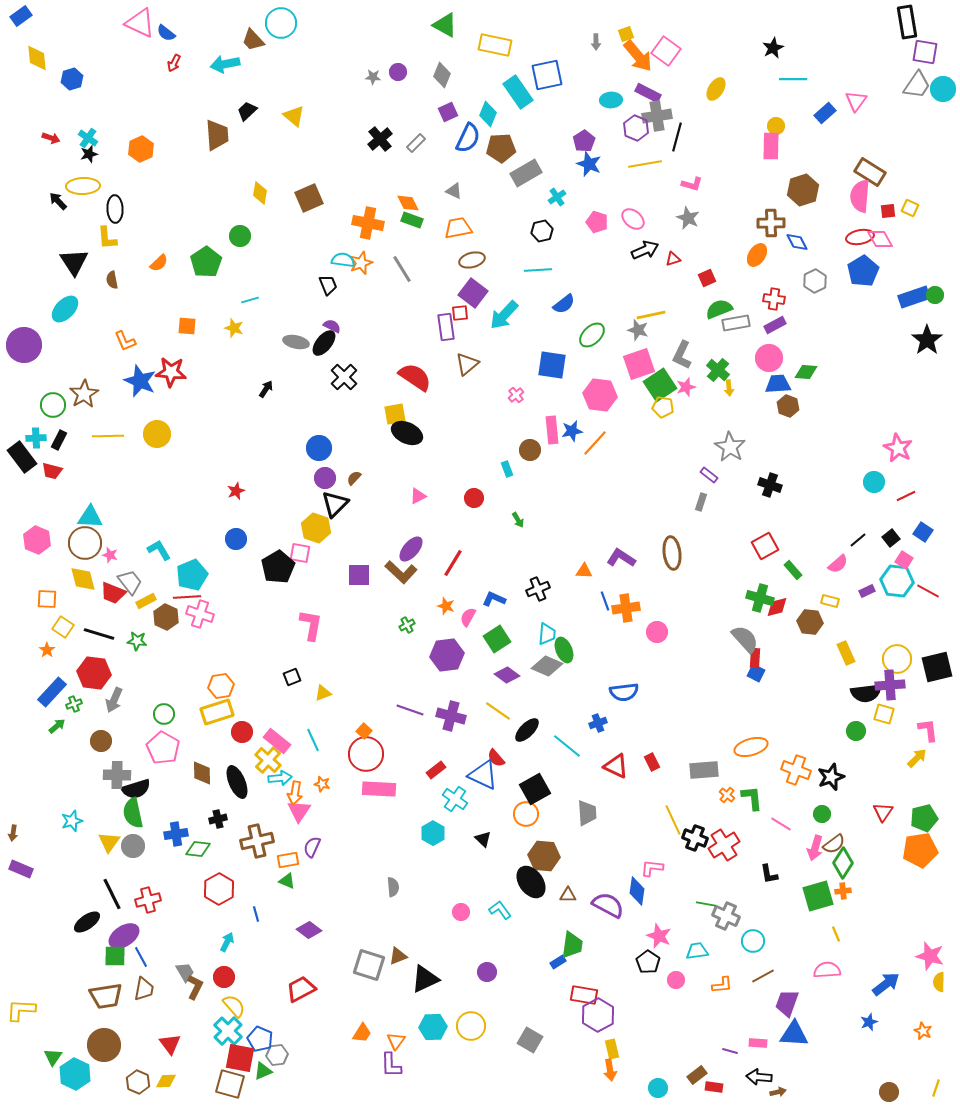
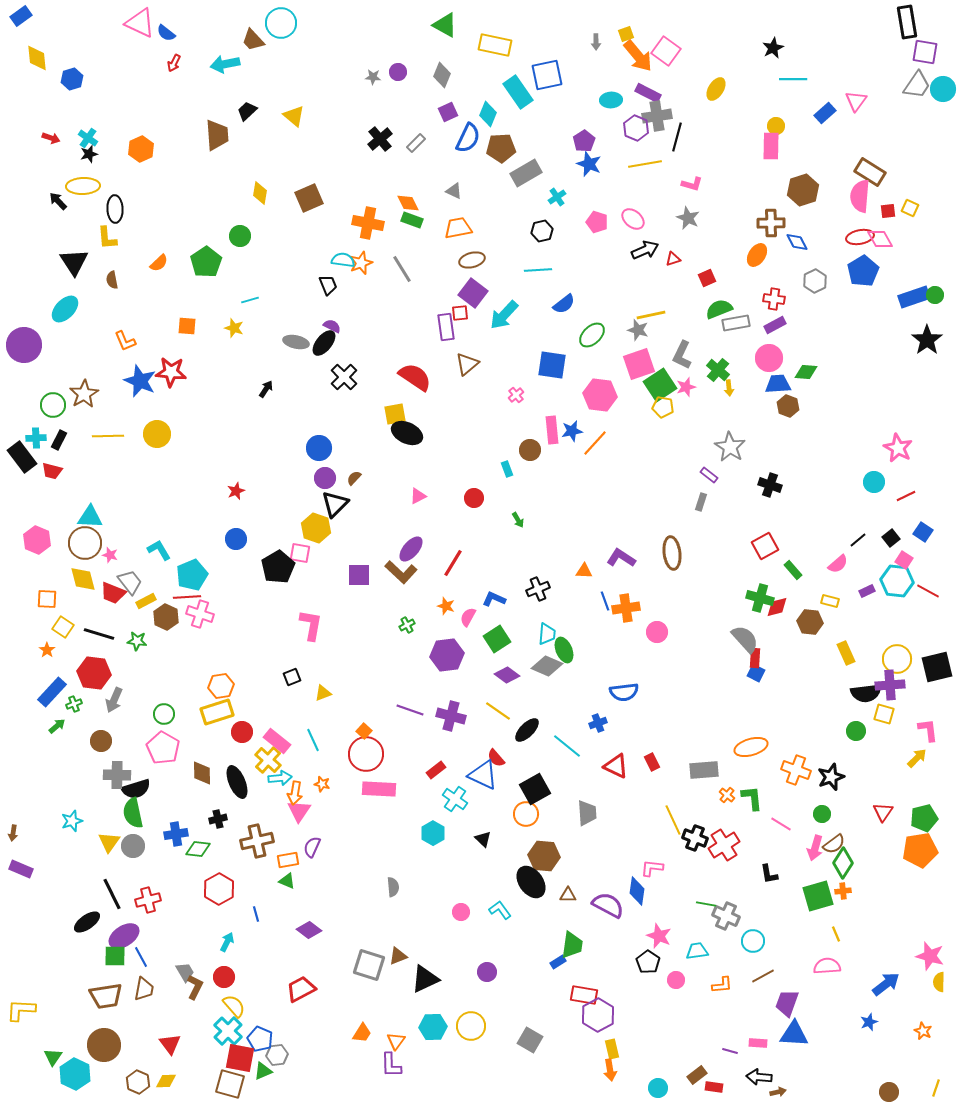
pink semicircle at (827, 970): moved 4 px up
